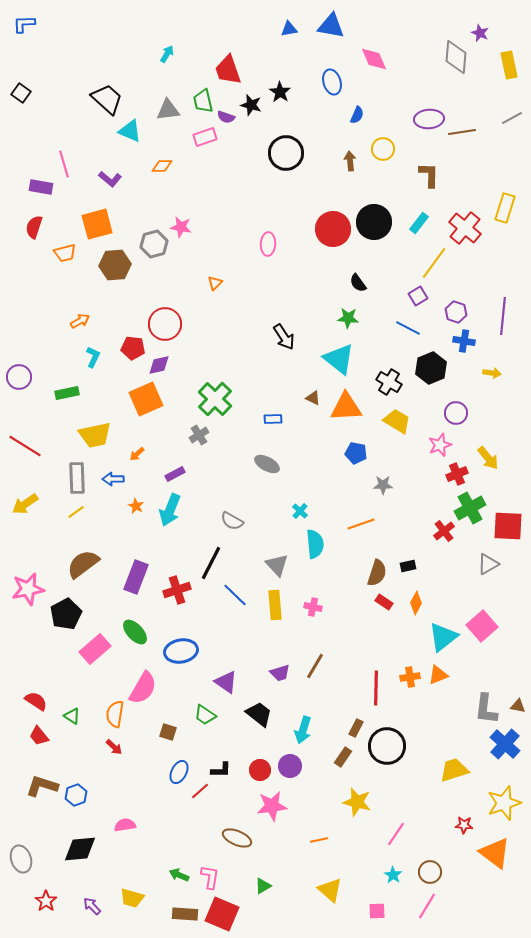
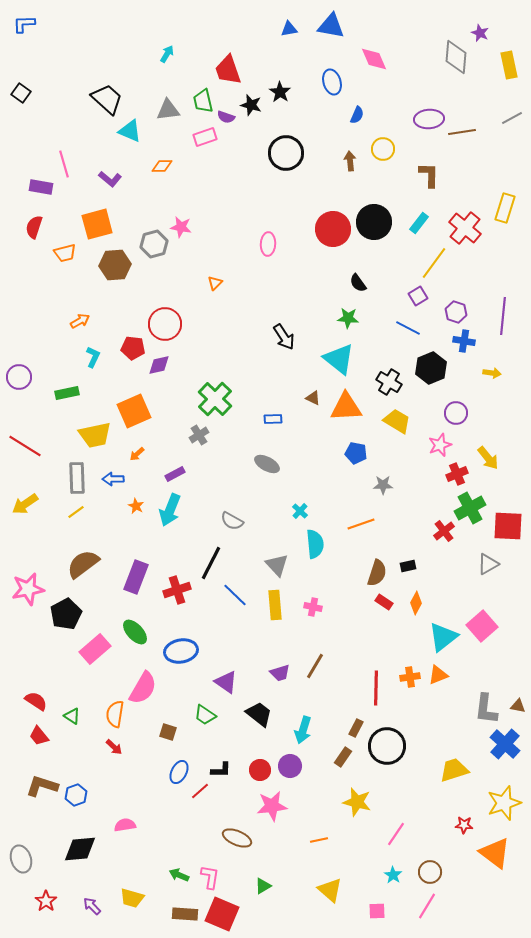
orange square at (146, 399): moved 12 px left, 12 px down
